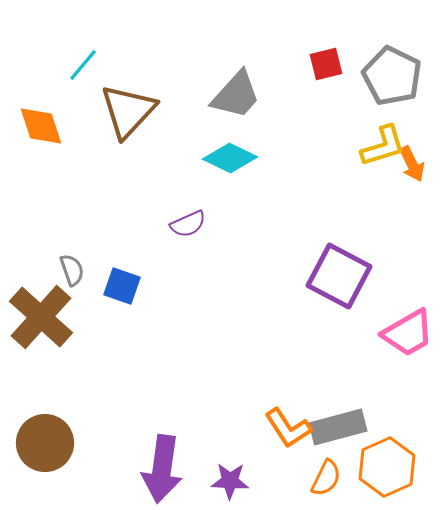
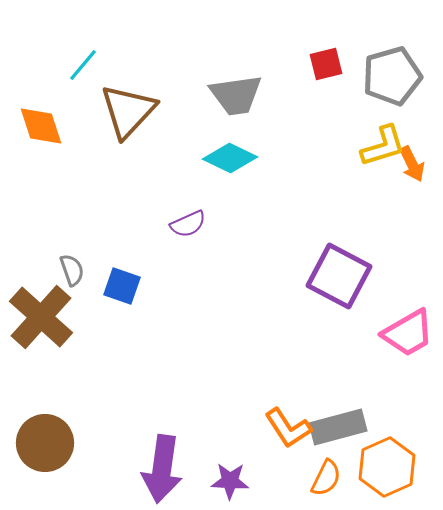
gray pentagon: rotated 30 degrees clockwise
gray trapezoid: rotated 40 degrees clockwise
